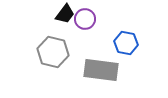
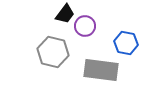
purple circle: moved 7 px down
